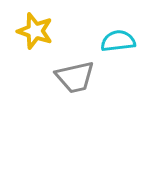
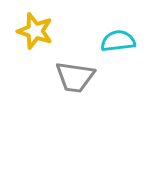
gray trapezoid: rotated 21 degrees clockwise
